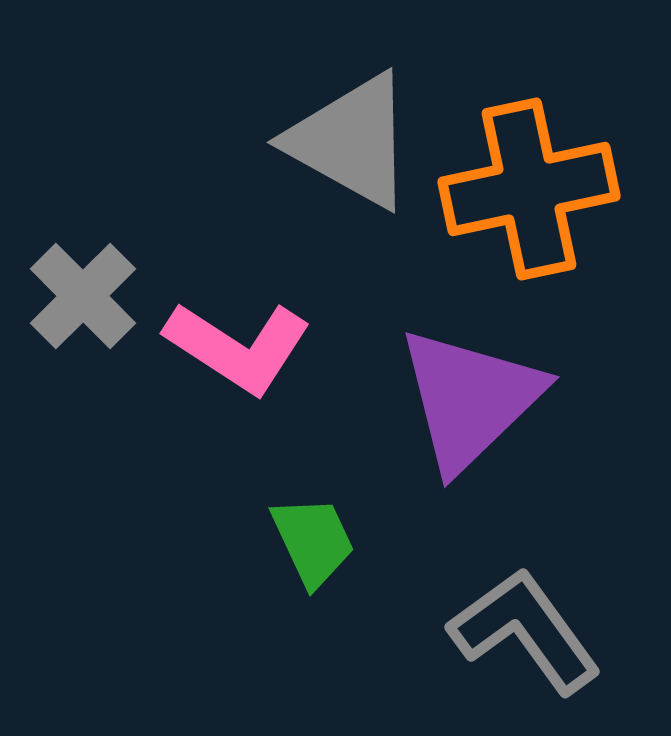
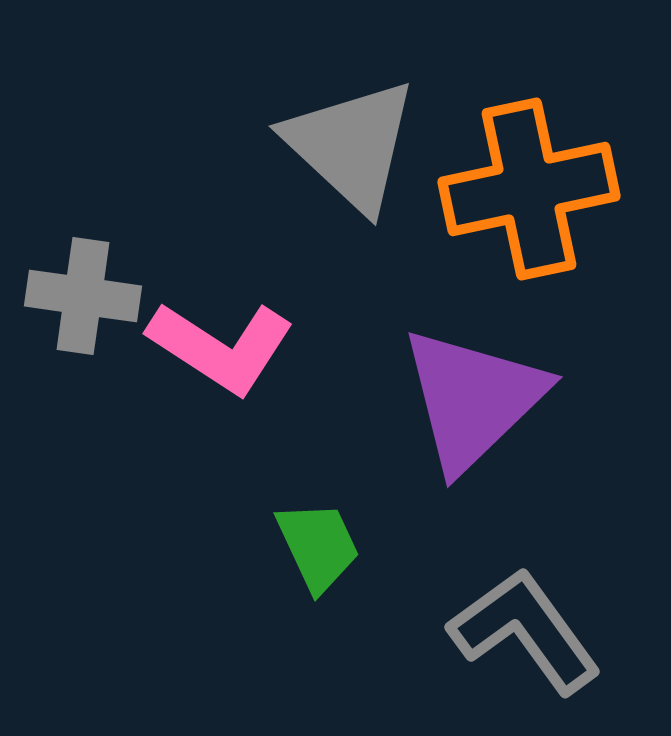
gray triangle: moved 4 px down; rotated 14 degrees clockwise
gray cross: rotated 37 degrees counterclockwise
pink L-shape: moved 17 px left
purple triangle: moved 3 px right
green trapezoid: moved 5 px right, 5 px down
